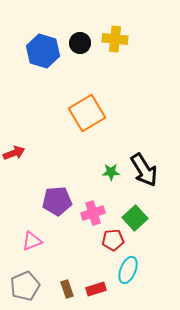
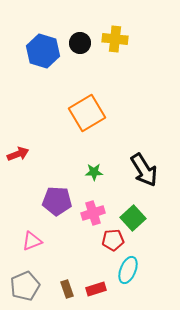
red arrow: moved 4 px right, 1 px down
green star: moved 17 px left
purple pentagon: rotated 8 degrees clockwise
green square: moved 2 px left
